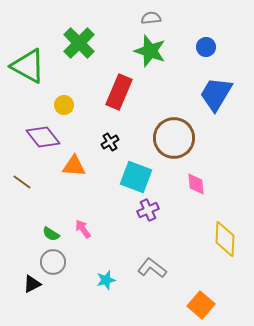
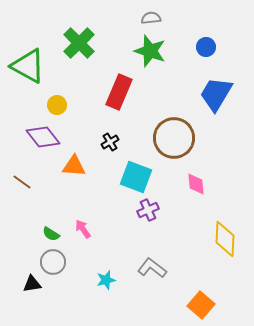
yellow circle: moved 7 px left
black triangle: rotated 18 degrees clockwise
